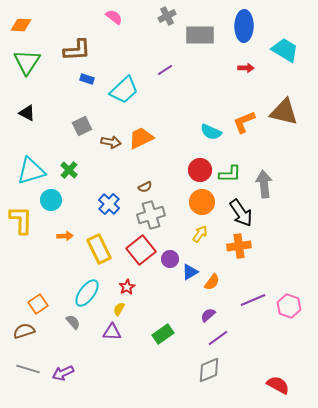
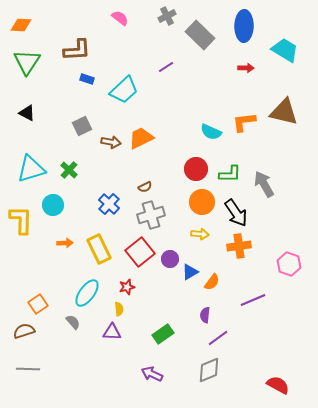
pink semicircle at (114, 17): moved 6 px right, 1 px down
gray rectangle at (200, 35): rotated 44 degrees clockwise
purple line at (165, 70): moved 1 px right, 3 px up
orange L-shape at (244, 122): rotated 15 degrees clockwise
red circle at (200, 170): moved 4 px left, 1 px up
cyan triangle at (31, 171): moved 2 px up
gray arrow at (264, 184): rotated 24 degrees counterclockwise
cyan circle at (51, 200): moved 2 px right, 5 px down
black arrow at (241, 213): moved 5 px left
yellow arrow at (200, 234): rotated 60 degrees clockwise
orange arrow at (65, 236): moved 7 px down
red square at (141, 250): moved 1 px left, 2 px down
red star at (127, 287): rotated 14 degrees clockwise
pink hexagon at (289, 306): moved 42 px up
yellow semicircle at (119, 309): rotated 144 degrees clockwise
purple semicircle at (208, 315): moved 3 px left; rotated 42 degrees counterclockwise
gray line at (28, 369): rotated 15 degrees counterclockwise
purple arrow at (63, 373): moved 89 px right, 1 px down; rotated 50 degrees clockwise
